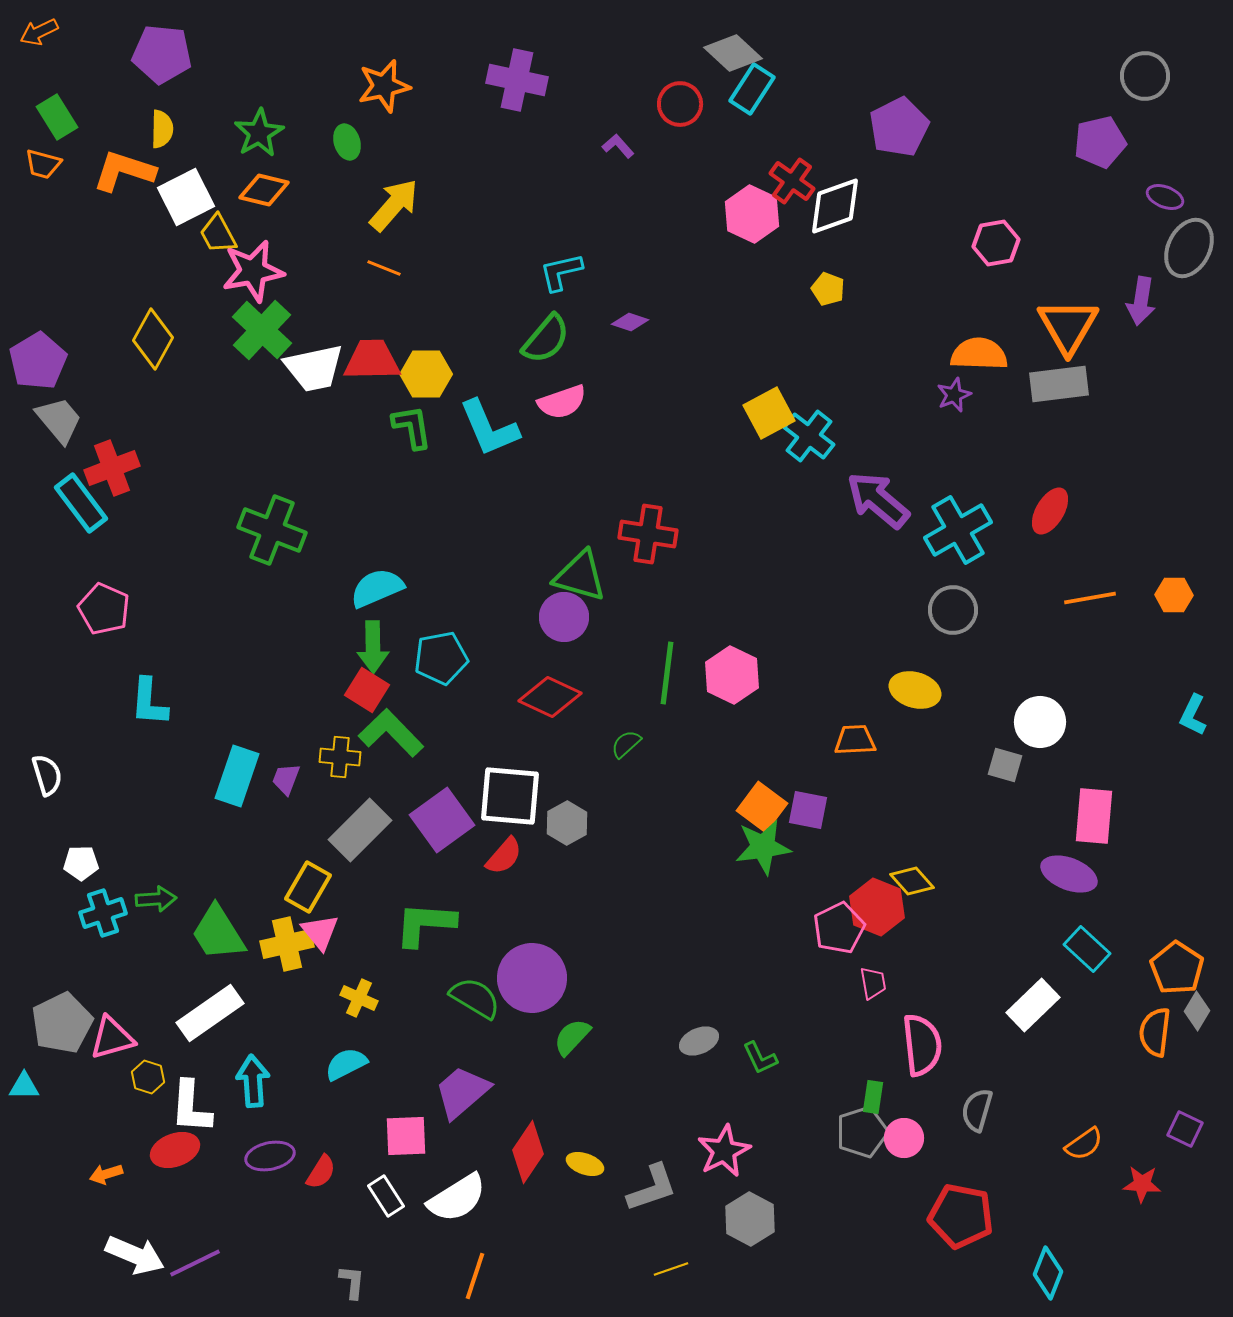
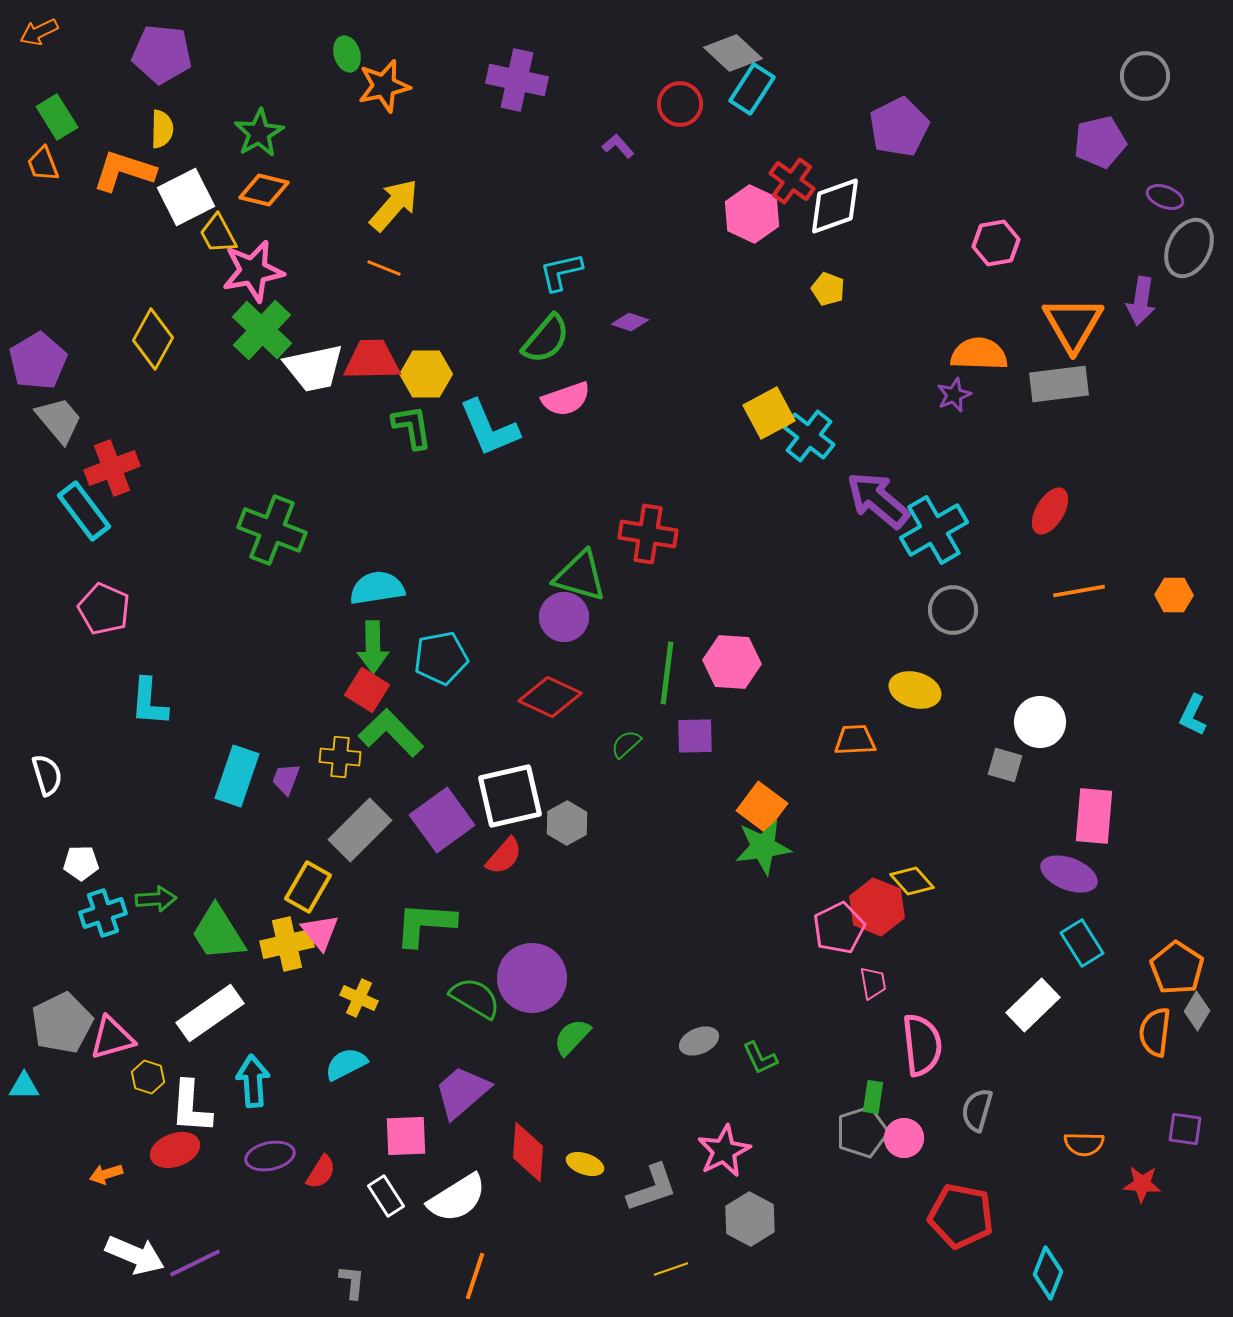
green ellipse at (347, 142): moved 88 px up
orange trapezoid at (43, 164): rotated 54 degrees clockwise
orange triangle at (1068, 326): moved 5 px right, 2 px up
pink semicircle at (562, 402): moved 4 px right, 3 px up
cyan rectangle at (81, 503): moved 3 px right, 8 px down
cyan cross at (958, 530): moved 24 px left
cyan semicircle at (377, 588): rotated 14 degrees clockwise
orange line at (1090, 598): moved 11 px left, 7 px up
pink hexagon at (732, 675): moved 13 px up; rotated 22 degrees counterclockwise
white square at (510, 796): rotated 18 degrees counterclockwise
purple square at (808, 810): moved 113 px left, 74 px up; rotated 12 degrees counterclockwise
cyan rectangle at (1087, 949): moved 5 px left, 6 px up; rotated 15 degrees clockwise
purple square at (1185, 1129): rotated 18 degrees counterclockwise
orange semicircle at (1084, 1144): rotated 36 degrees clockwise
red diamond at (528, 1152): rotated 30 degrees counterclockwise
